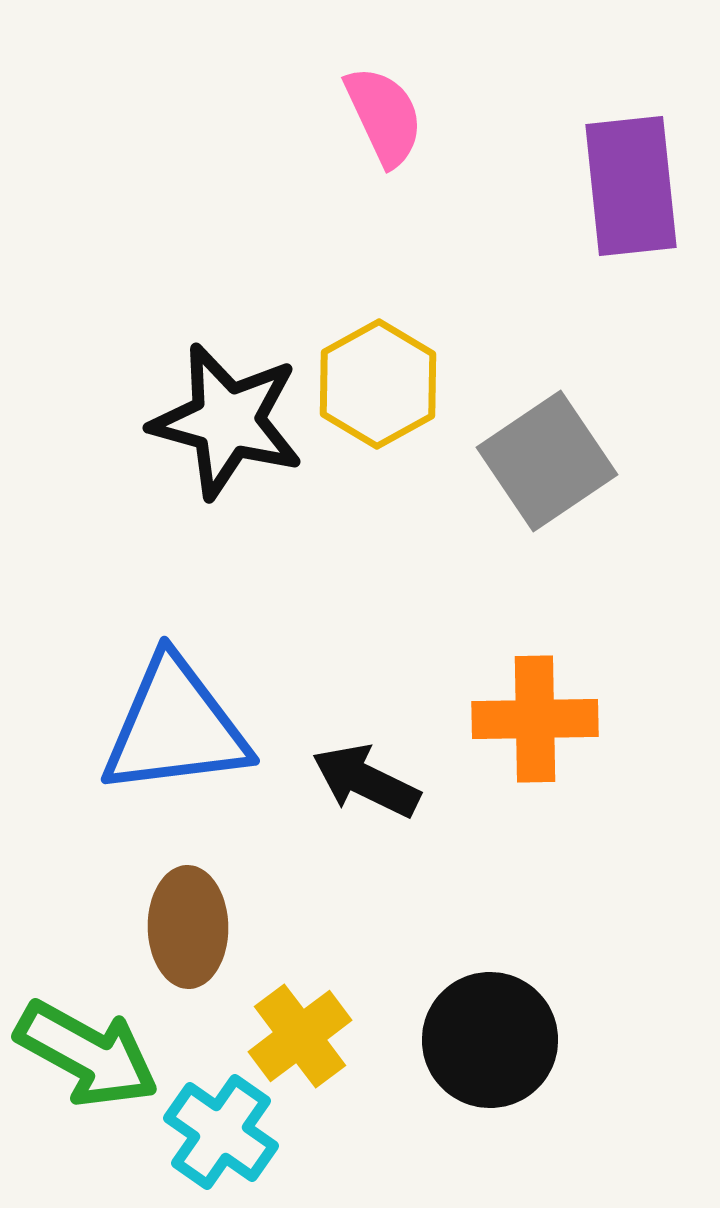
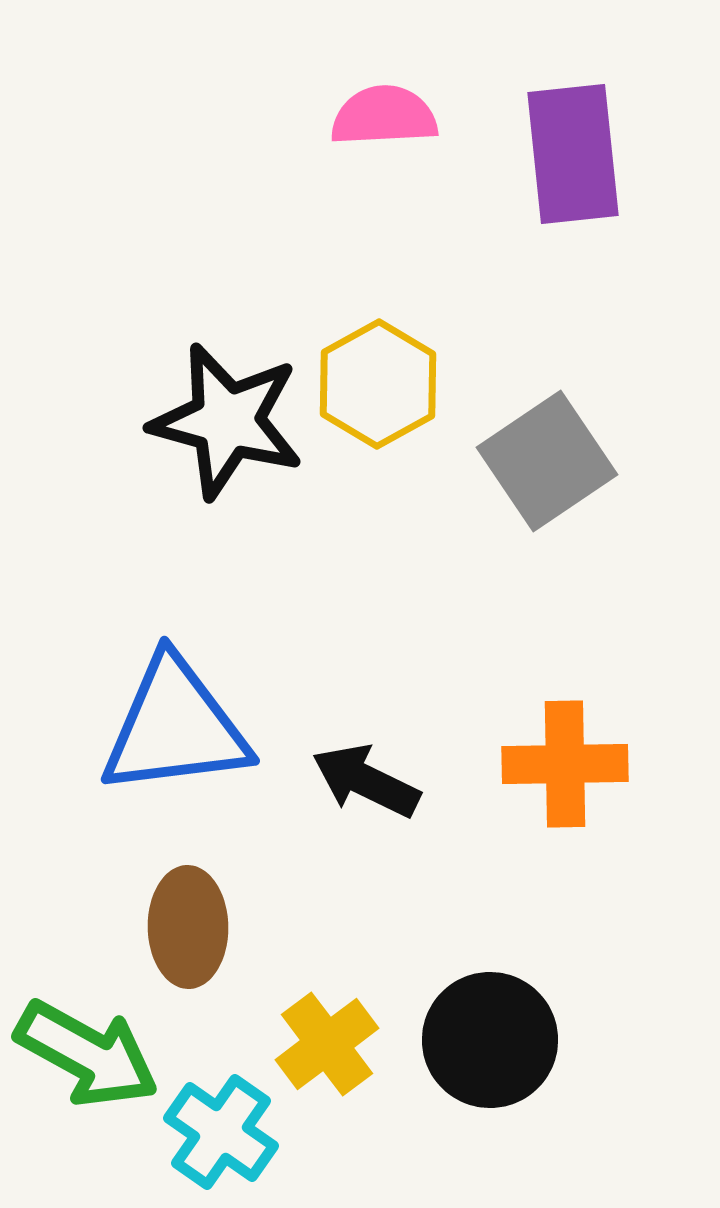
pink semicircle: rotated 68 degrees counterclockwise
purple rectangle: moved 58 px left, 32 px up
orange cross: moved 30 px right, 45 px down
yellow cross: moved 27 px right, 8 px down
